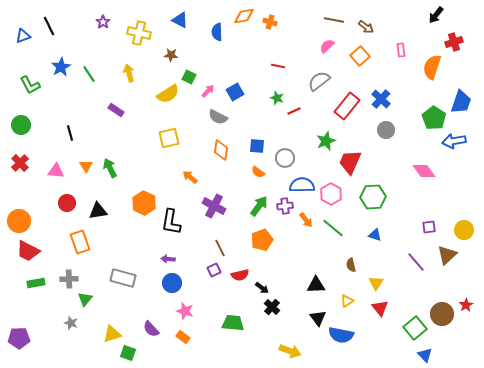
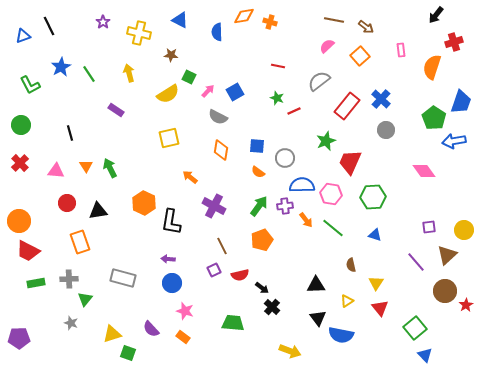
pink hexagon at (331, 194): rotated 20 degrees counterclockwise
brown line at (220, 248): moved 2 px right, 2 px up
brown circle at (442, 314): moved 3 px right, 23 px up
